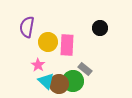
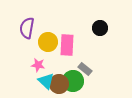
purple semicircle: moved 1 px down
pink star: rotated 24 degrees counterclockwise
